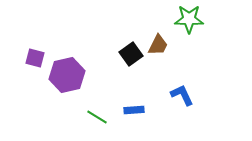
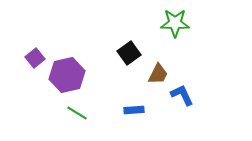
green star: moved 14 px left, 4 px down
brown trapezoid: moved 29 px down
black square: moved 2 px left, 1 px up
purple square: rotated 36 degrees clockwise
green line: moved 20 px left, 4 px up
